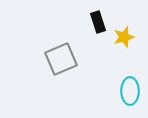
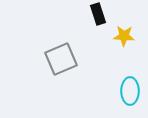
black rectangle: moved 8 px up
yellow star: moved 1 px up; rotated 20 degrees clockwise
